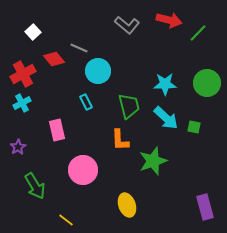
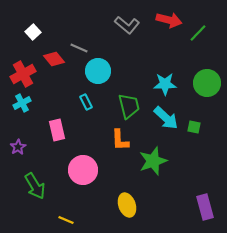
yellow line: rotated 14 degrees counterclockwise
